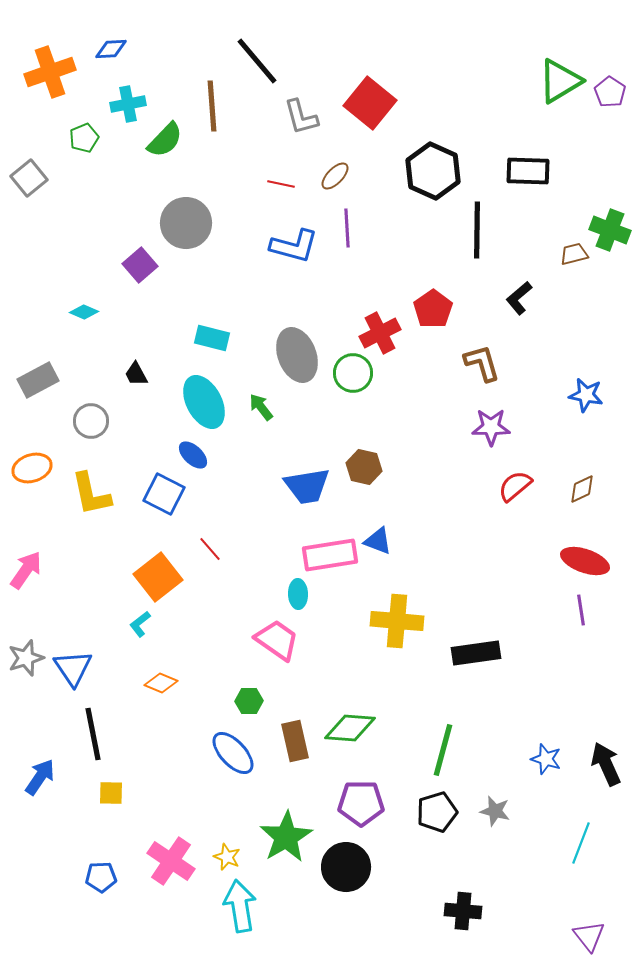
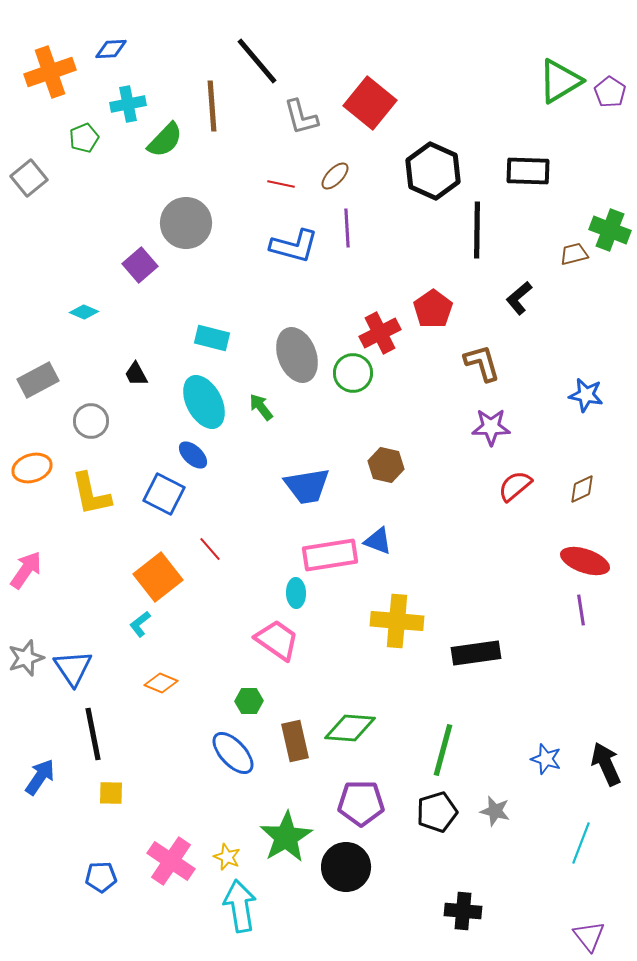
brown hexagon at (364, 467): moved 22 px right, 2 px up
cyan ellipse at (298, 594): moved 2 px left, 1 px up
